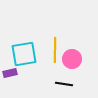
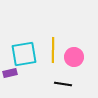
yellow line: moved 2 px left
pink circle: moved 2 px right, 2 px up
black line: moved 1 px left
